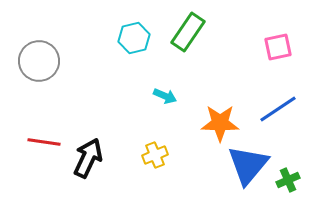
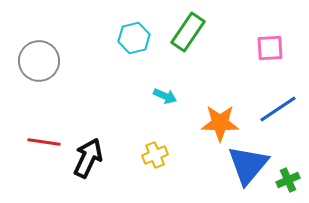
pink square: moved 8 px left, 1 px down; rotated 8 degrees clockwise
